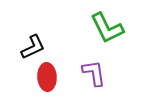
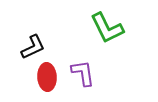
purple L-shape: moved 11 px left
